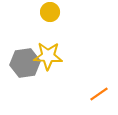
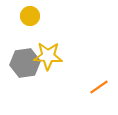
yellow circle: moved 20 px left, 4 px down
orange line: moved 7 px up
